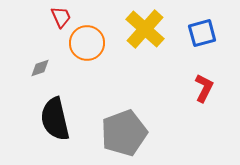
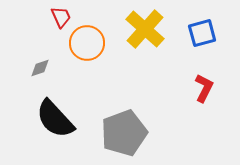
black semicircle: rotated 30 degrees counterclockwise
